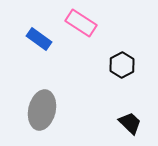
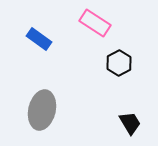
pink rectangle: moved 14 px right
black hexagon: moved 3 px left, 2 px up
black trapezoid: rotated 15 degrees clockwise
